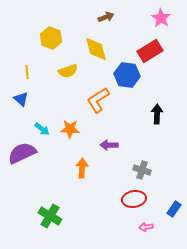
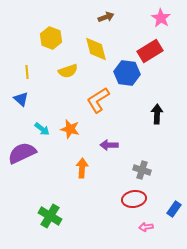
blue hexagon: moved 2 px up
orange star: rotated 12 degrees clockwise
